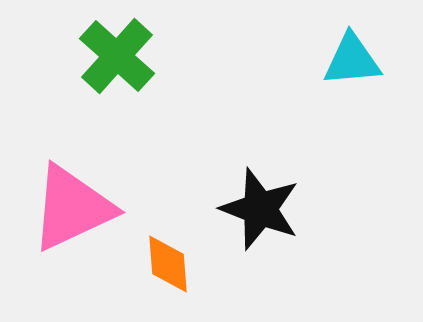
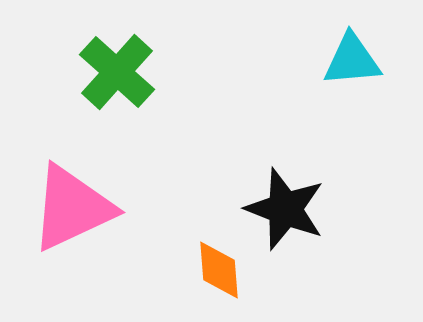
green cross: moved 16 px down
black star: moved 25 px right
orange diamond: moved 51 px right, 6 px down
